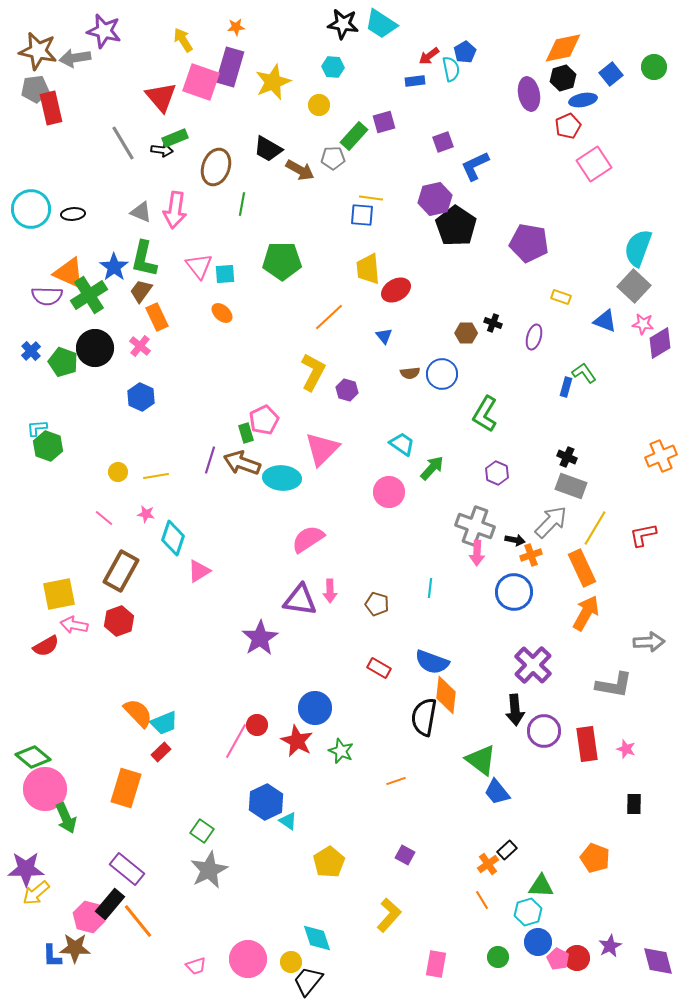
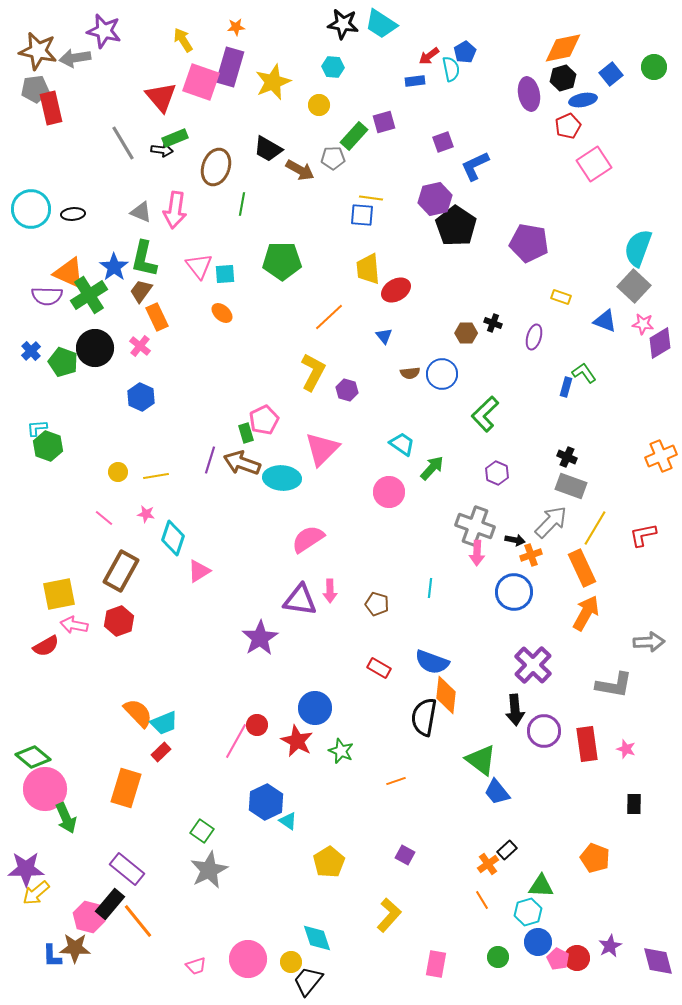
green L-shape at (485, 414): rotated 15 degrees clockwise
